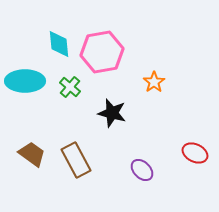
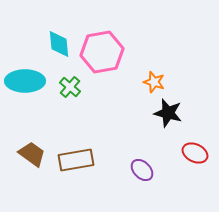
orange star: rotated 20 degrees counterclockwise
black star: moved 56 px right
brown rectangle: rotated 72 degrees counterclockwise
